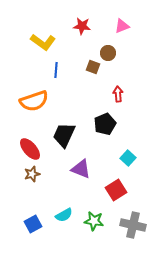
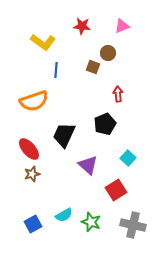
red ellipse: moved 1 px left
purple triangle: moved 7 px right, 4 px up; rotated 20 degrees clockwise
green star: moved 3 px left, 1 px down; rotated 12 degrees clockwise
